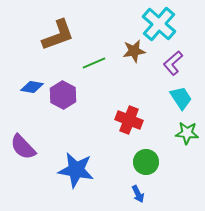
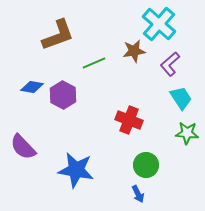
purple L-shape: moved 3 px left, 1 px down
green circle: moved 3 px down
